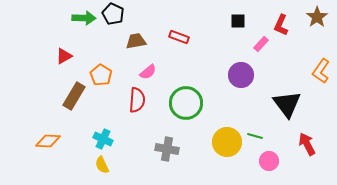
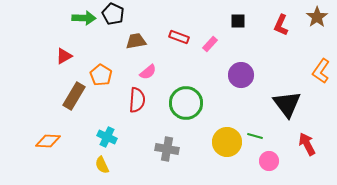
pink rectangle: moved 51 px left
cyan cross: moved 4 px right, 2 px up
